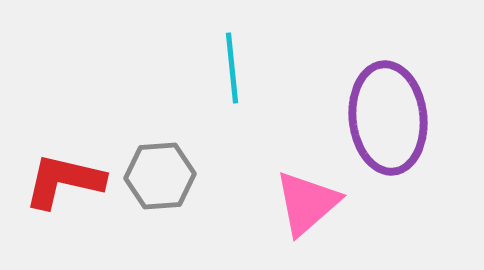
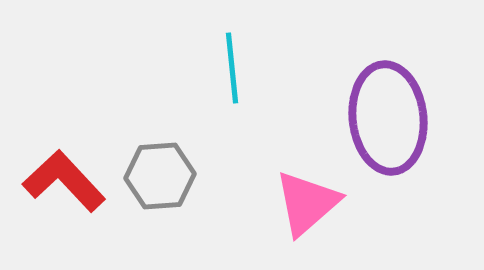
red L-shape: rotated 34 degrees clockwise
